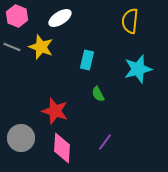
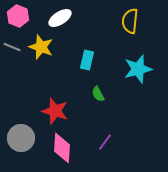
pink hexagon: moved 1 px right
